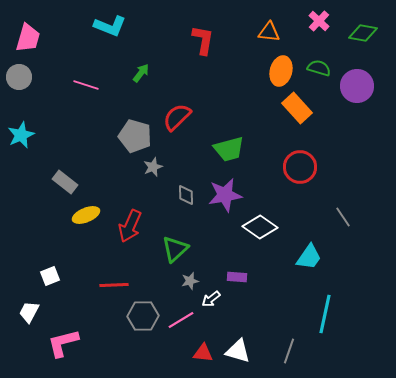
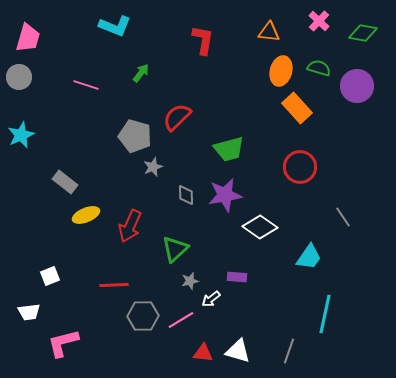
cyan L-shape at (110, 26): moved 5 px right
white trapezoid at (29, 312): rotated 125 degrees counterclockwise
